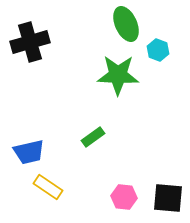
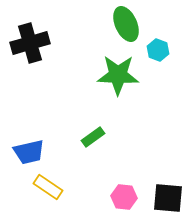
black cross: moved 1 px down
